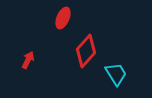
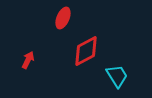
red diamond: rotated 20 degrees clockwise
cyan trapezoid: moved 1 px right, 2 px down
